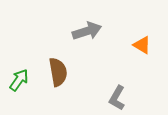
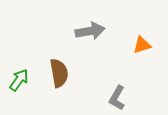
gray arrow: moved 3 px right; rotated 8 degrees clockwise
orange triangle: rotated 48 degrees counterclockwise
brown semicircle: moved 1 px right, 1 px down
